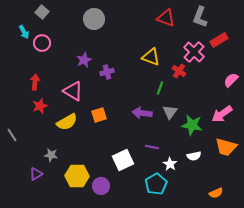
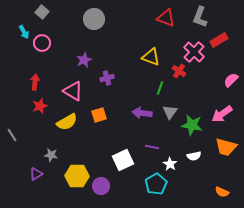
purple cross: moved 6 px down
orange semicircle: moved 6 px right, 1 px up; rotated 48 degrees clockwise
